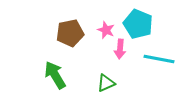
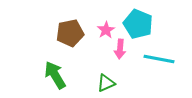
pink star: rotated 18 degrees clockwise
